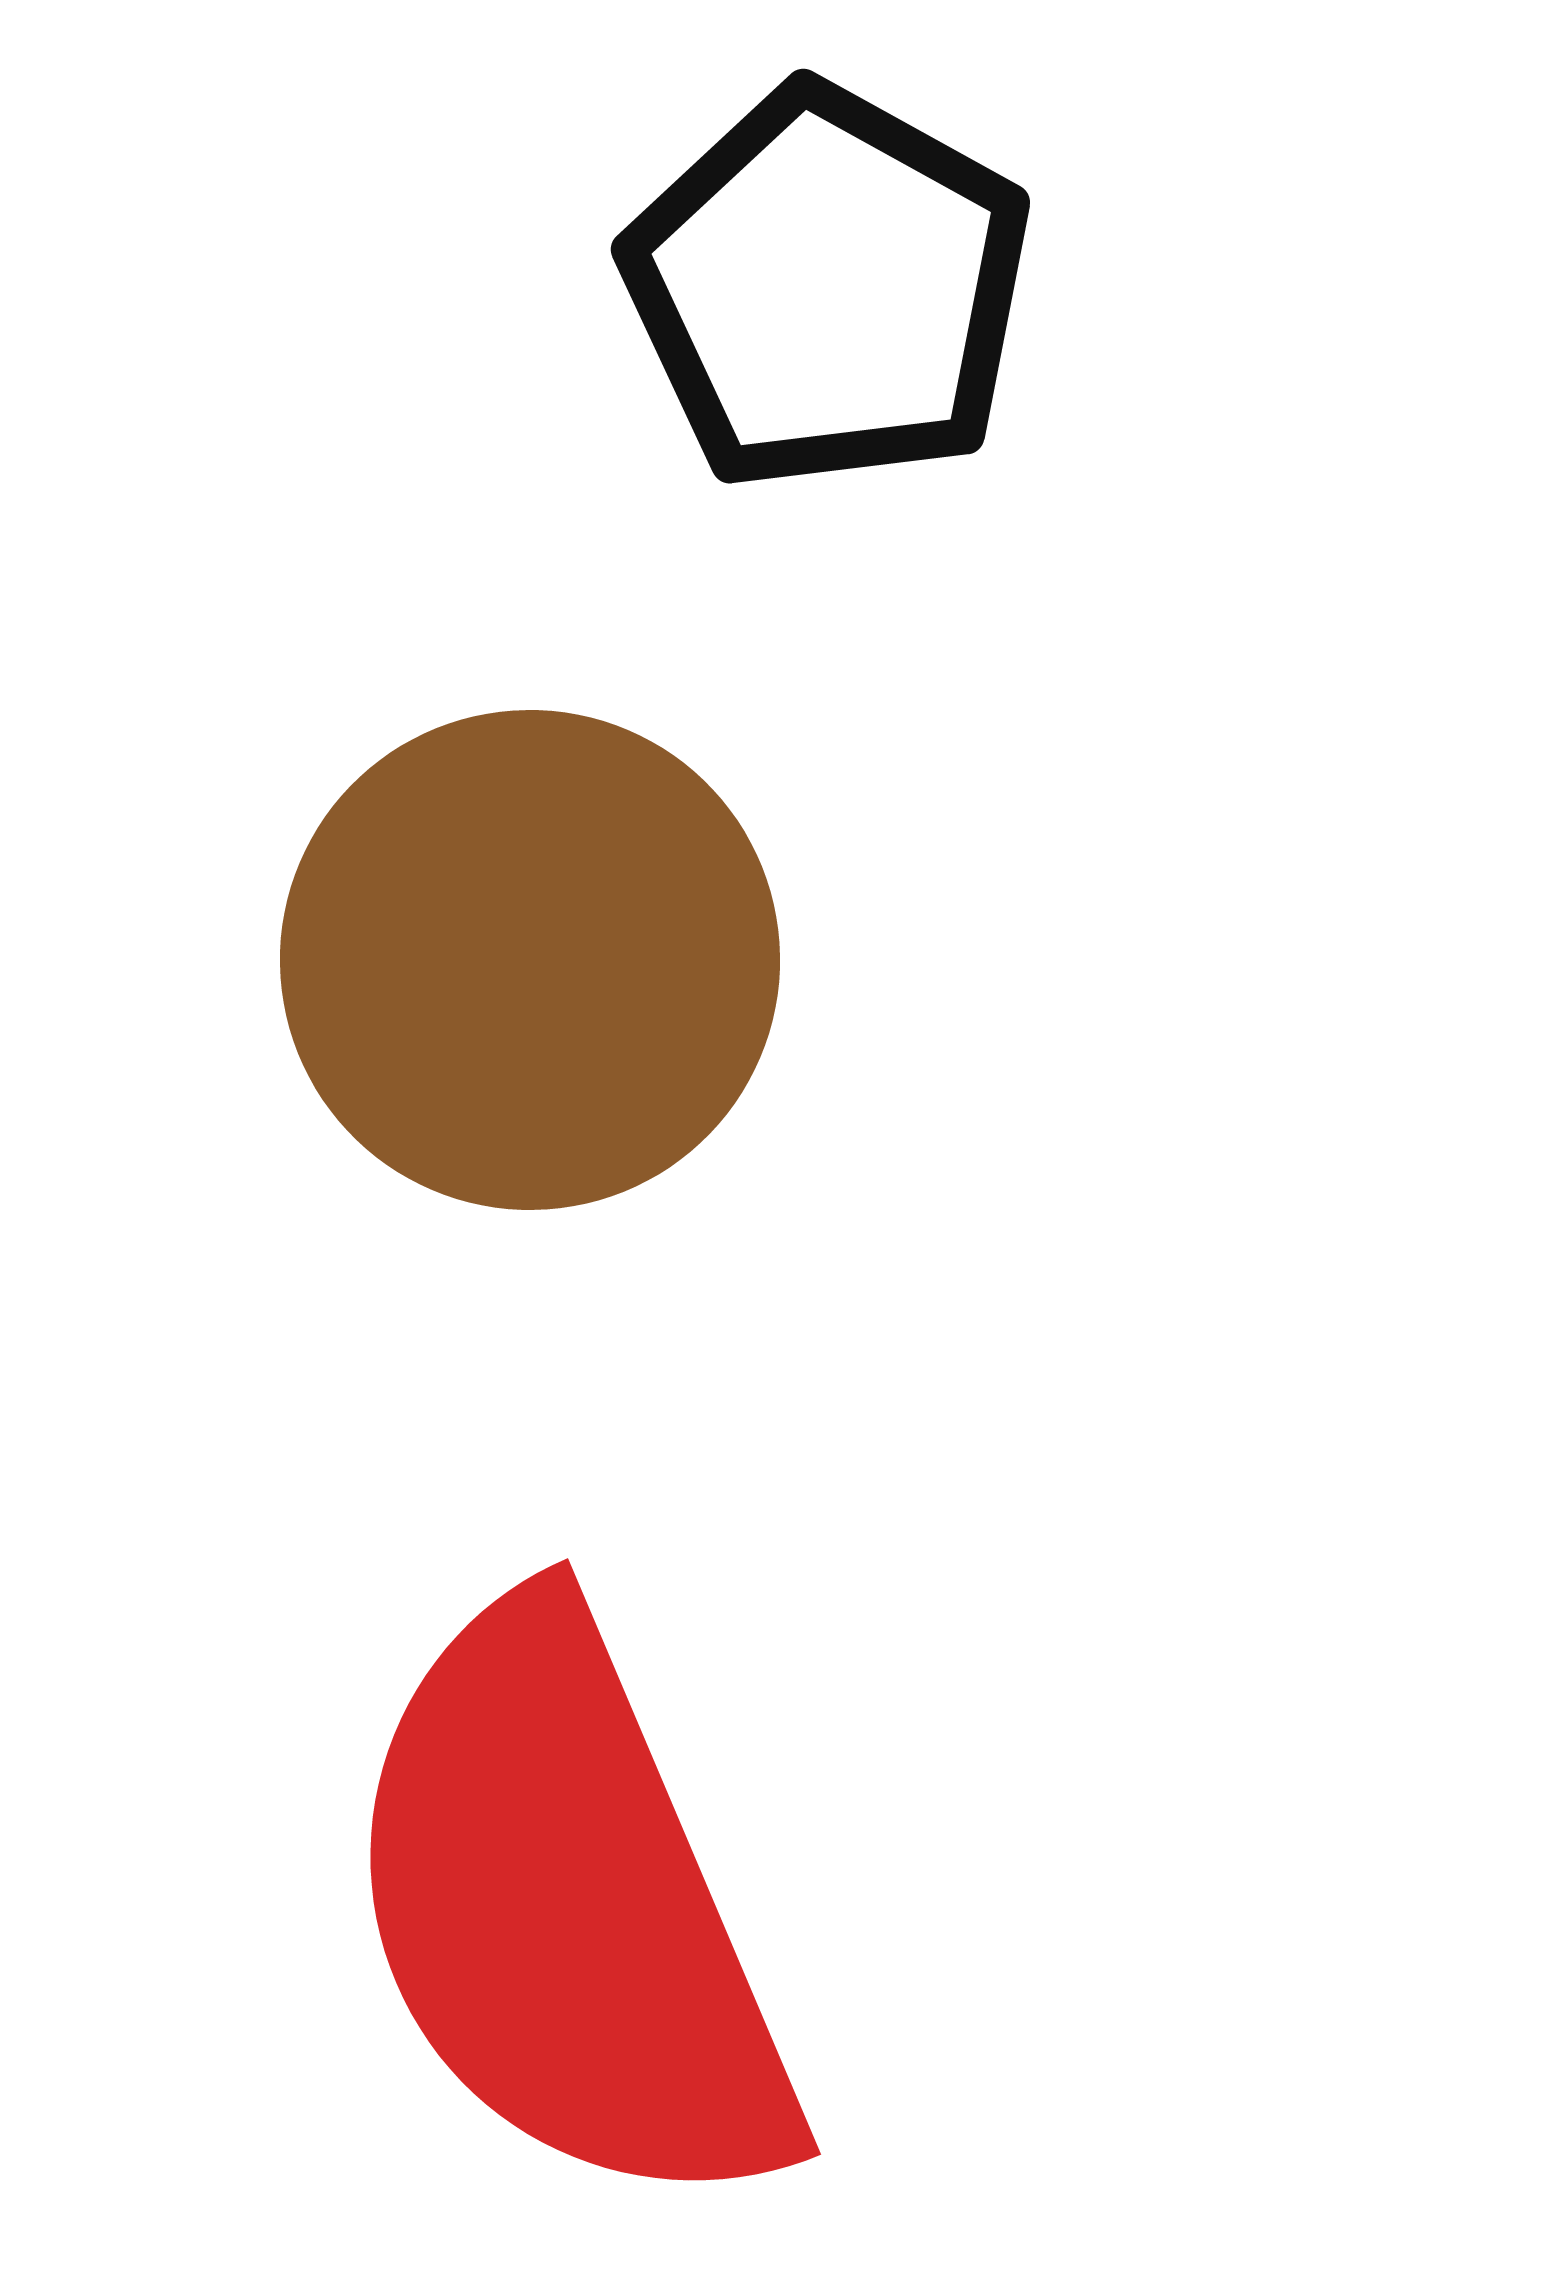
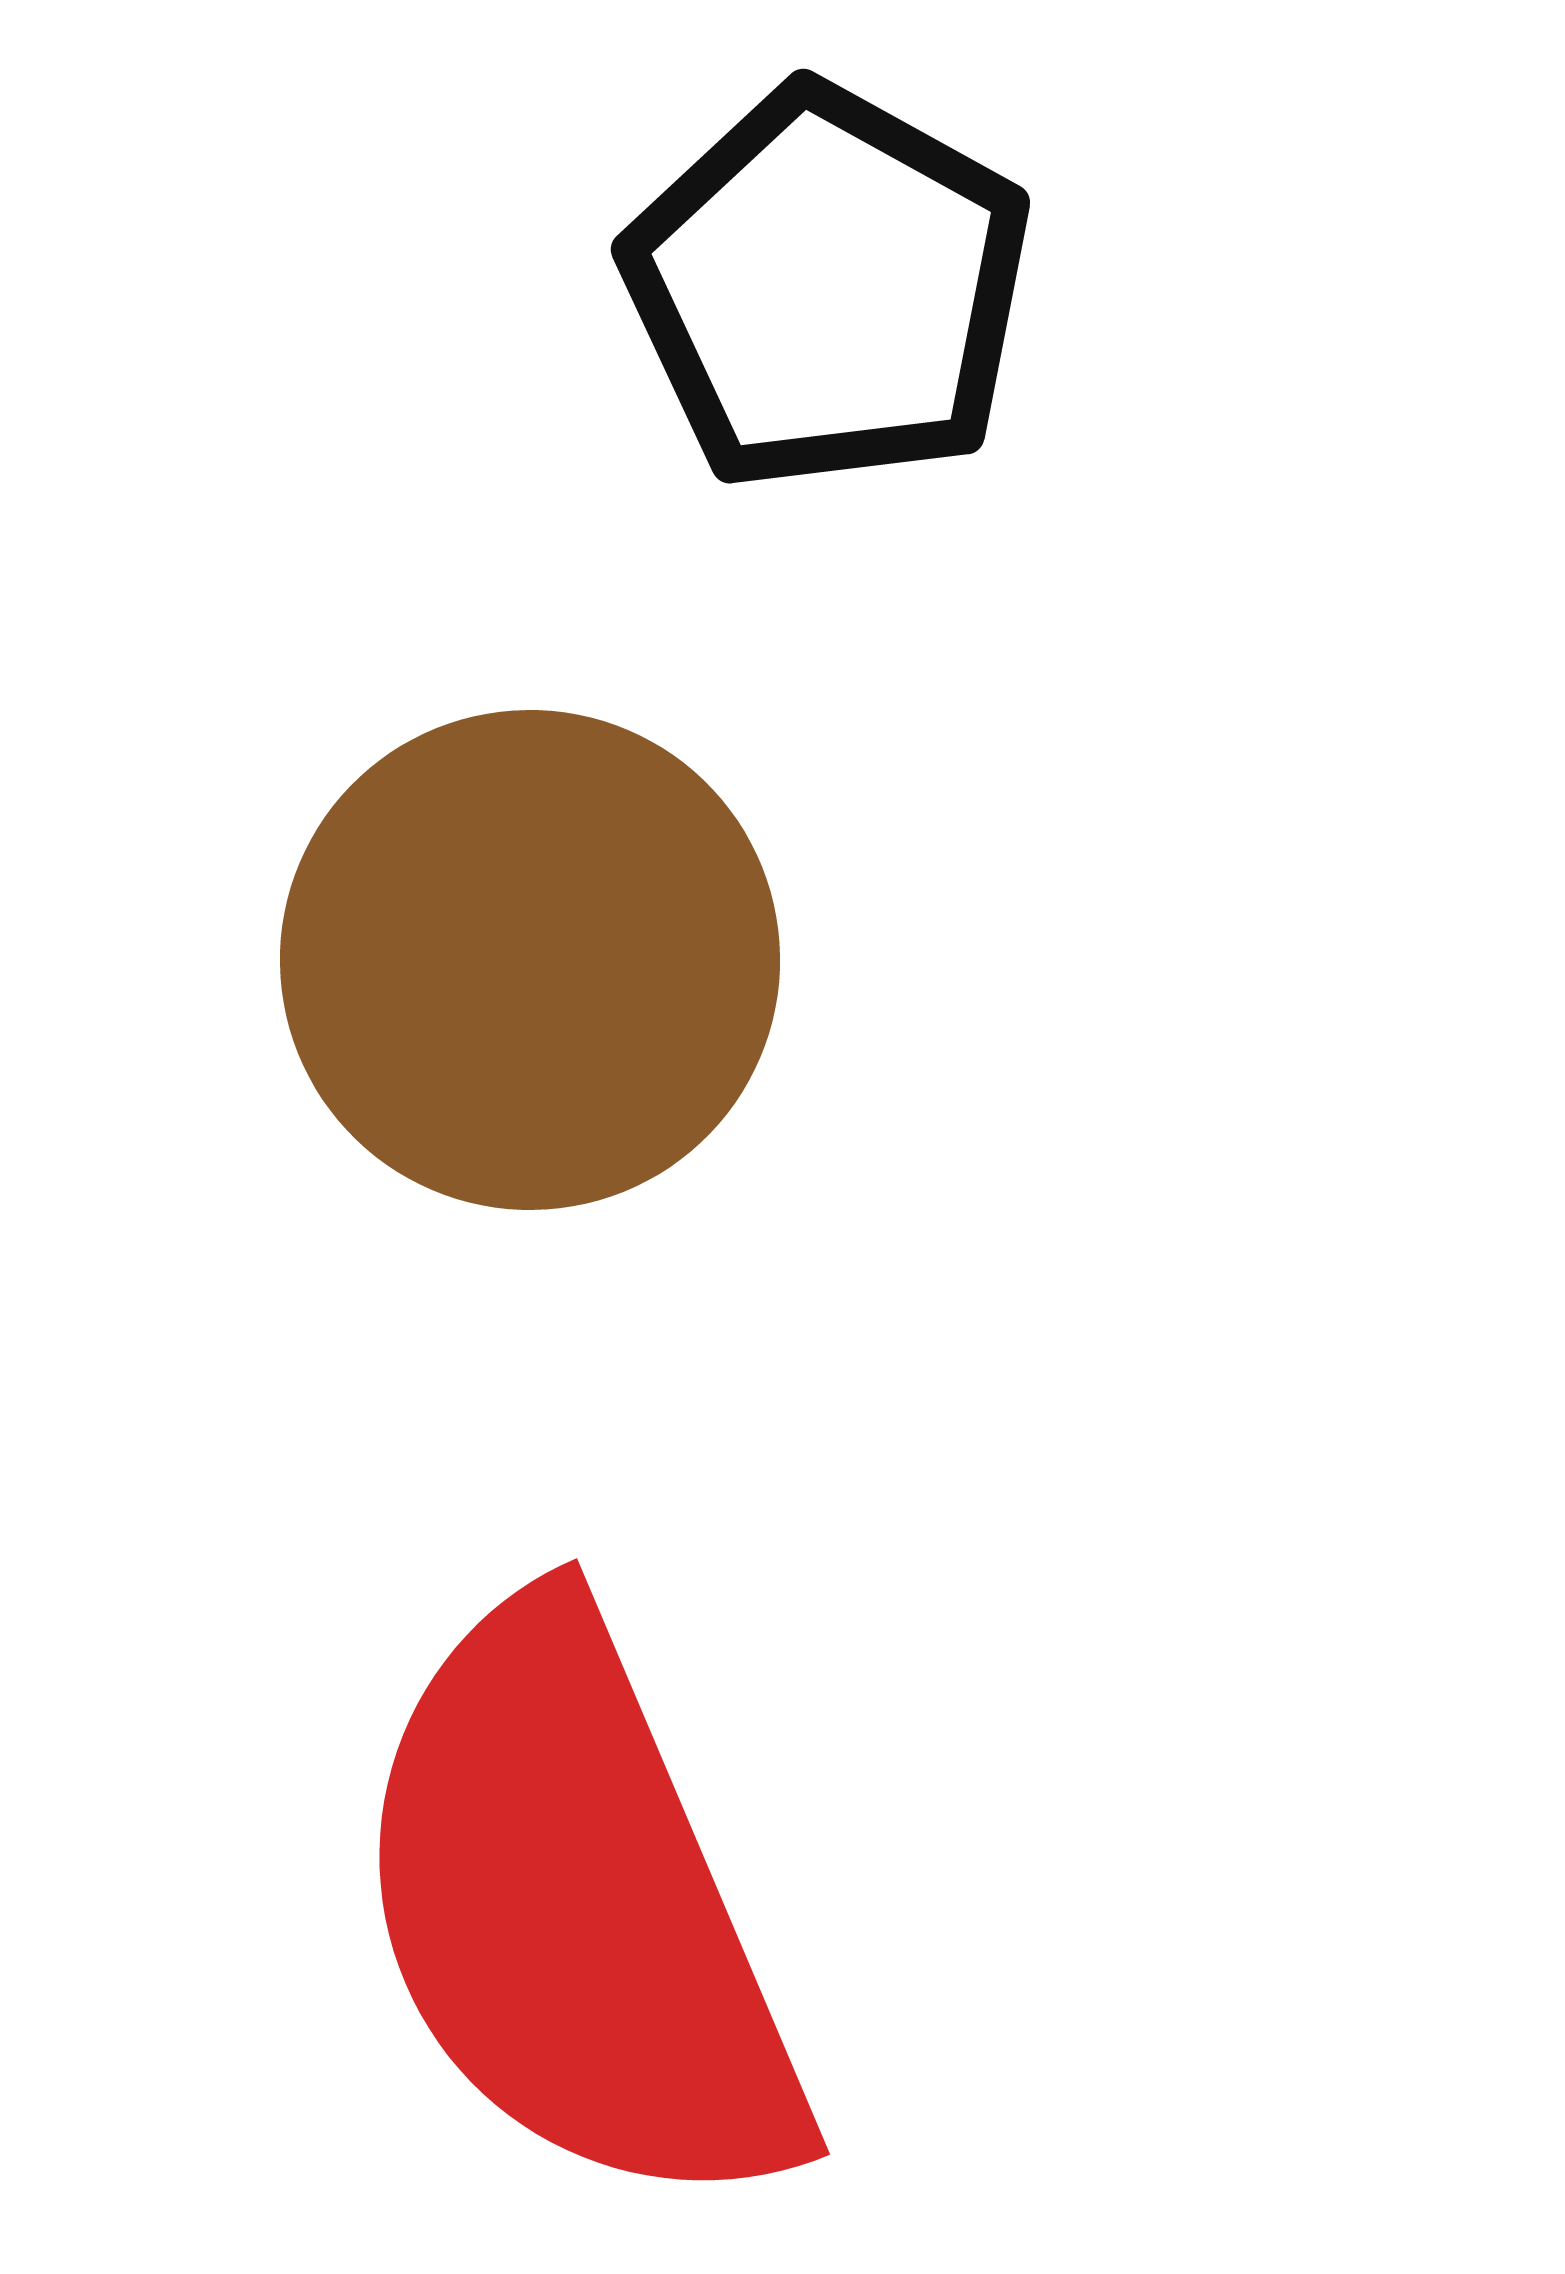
red semicircle: moved 9 px right
